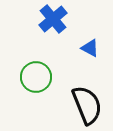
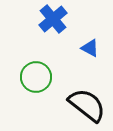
black semicircle: rotated 30 degrees counterclockwise
